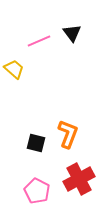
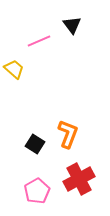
black triangle: moved 8 px up
black square: moved 1 px left, 1 px down; rotated 18 degrees clockwise
pink pentagon: rotated 15 degrees clockwise
